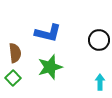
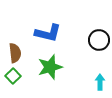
green square: moved 2 px up
